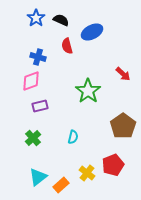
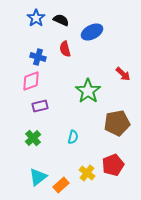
red semicircle: moved 2 px left, 3 px down
brown pentagon: moved 6 px left, 3 px up; rotated 25 degrees clockwise
